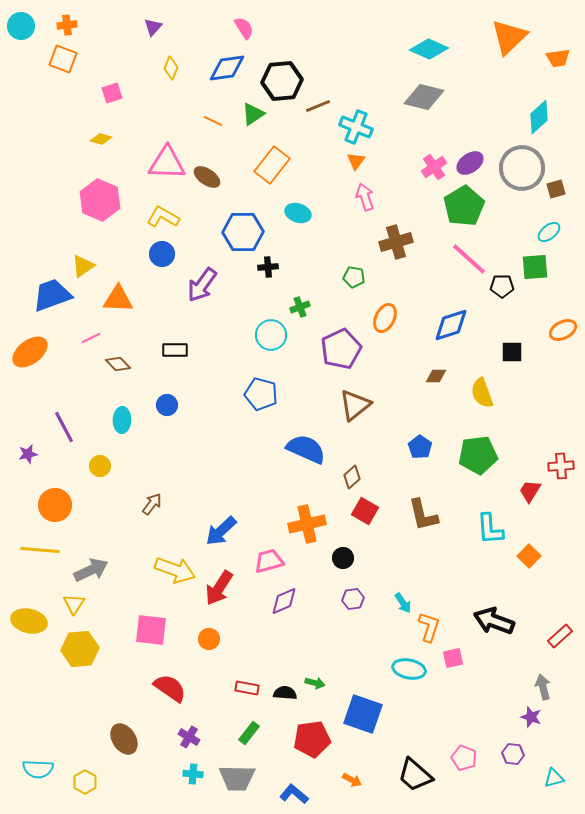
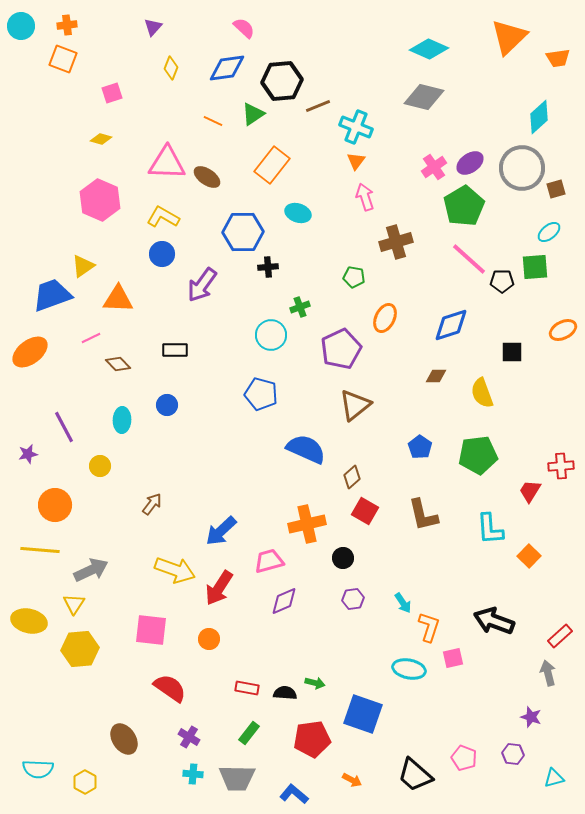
pink semicircle at (244, 28): rotated 15 degrees counterclockwise
black pentagon at (502, 286): moved 5 px up
gray arrow at (543, 687): moved 5 px right, 14 px up
